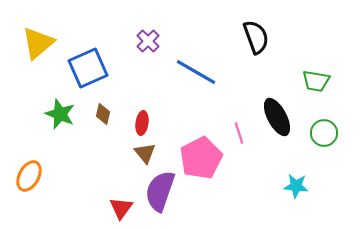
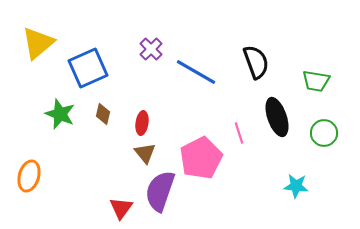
black semicircle: moved 25 px down
purple cross: moved 3 px right, 8 px down
black ellipse: rotated 9 degrees clockwise
orange ellipse: rotated 12 degrees counterclockwise
